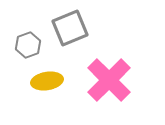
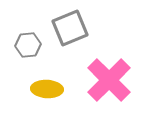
gray hexagon: rotated 15 degrees clockwise
yellow ellipse: moved 8 px down; rotated 12 degrees clockwise
